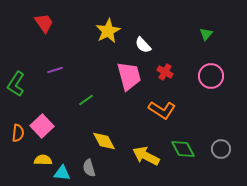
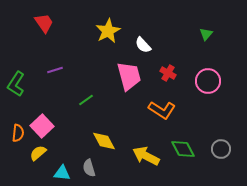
red cross: moved 3 px right, 1 px down
pink circle: moved 3 px left, 5 px down
yellow semicircle: moved 5 px left, 7 px up; rotated 42 degrees counterclockwise
